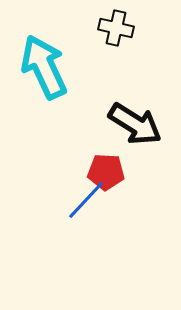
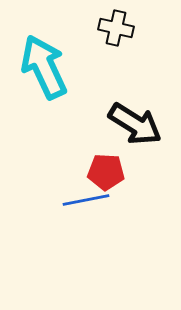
blue line: rotated 36 degrees clockwise
